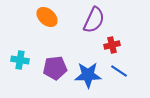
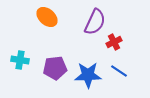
purple semicircle: moved 1 px right, 2 px down
red cross: moved 2 px right, 3 px up; rotated 14 degrees counterclockwise
